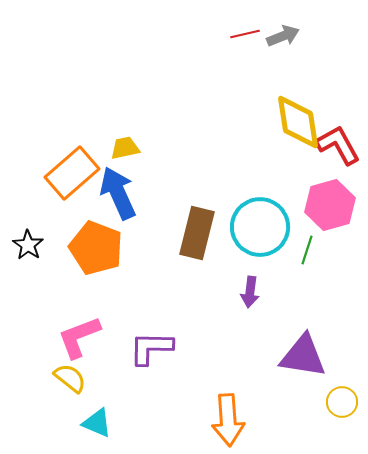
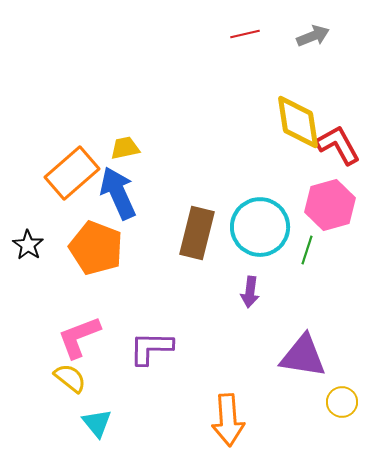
gray arrow: moved 30 px right
cyan triangle: rotated 28 degrees clockwise
